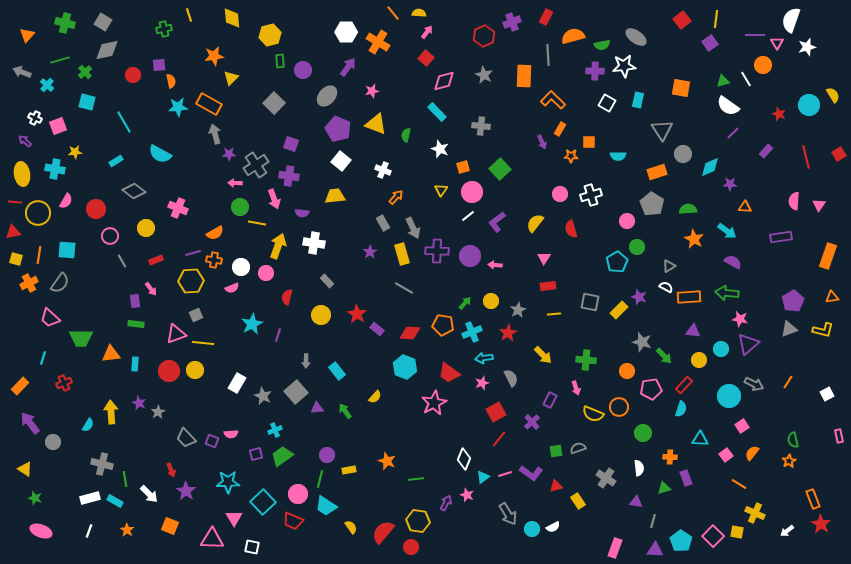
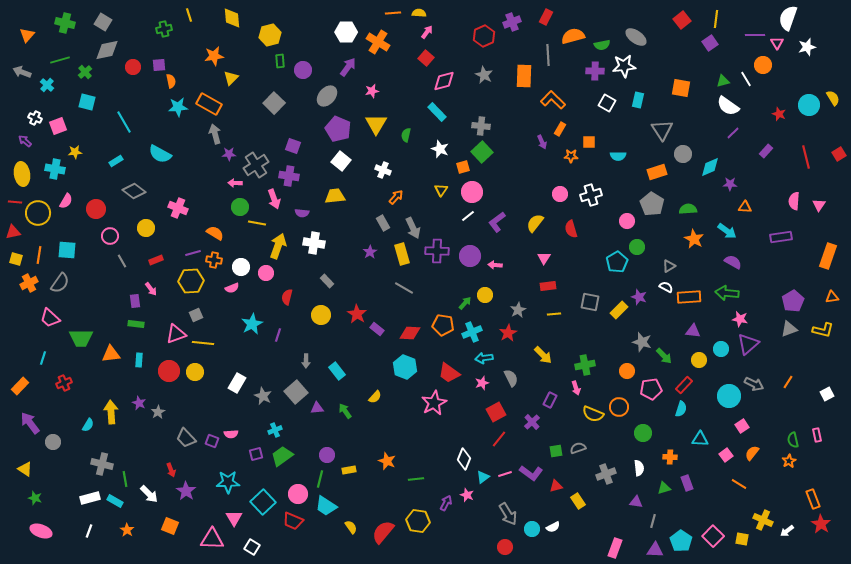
orange line at (393, 13): rotated 56 degrees counterclockwise
white semicircle at (791, 20): moved 3 px left, 2 px up
red circle at (133, 75): moved 8 px up
yellow semicircle at (833, 95): moved 3 px down
yellow triangle at (376, 124): rotated 40 degrees clockwise
purple square at (291, 144): moved 2 px right, 2 px down
green square at (500, 169): moved 18 px left, 17 px up
orange semicircle at (215, 233): rotated 120 degrees counterclockwise
yellow circle at (491, 301): moved 6 px left, 6 px up
green cross at (586, 360): moved 1 px left, 5 px down; rotated 18 degrees counterclockwise
cyan rectangle at (135, 364): moved 4 px right, 4 px up
yellow circle at (195, 370): moved 2 px down
pink rectangle at (839, 436): moved 22 px left, 1 px up
gray cross at (606, 478): moved 4 px up; rotated 36 degrees clockwise
purple rectangle at (686, 478): moved 1 px right, 5 px down
yellow cross at (755, 513): moved 8 px right, 7 px down
yellow square at (737, 532): moved 5 px right, 7 px down
white square at (252, 547): rotated 21 degrees clockwise
red circle at (411, 547): moved 94 px right
